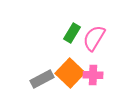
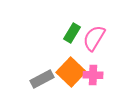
orange square: moved 1 px right, 1 px up
